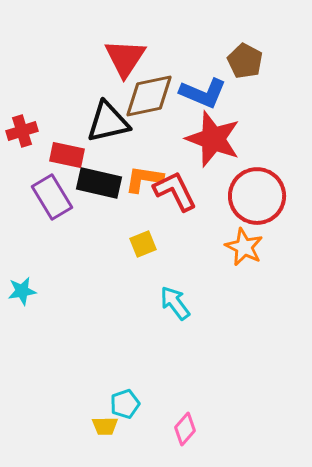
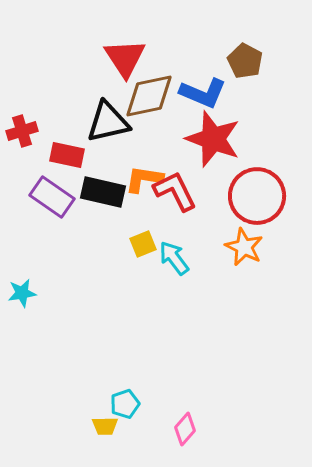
red triangle: rotated 6 degrees counterclockwise
black rectangle: moved 4 px right, 9 px down
purple rectangle: rotated 24 degrees counterclockwise
cyan star: moved 2 px down
cyan arrow: moved 1 px left, 45 px up
